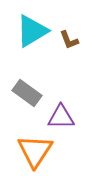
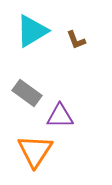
brown L-shape: moved 7 px right
purple triangle: moved 1 px left, 1 px up
